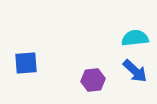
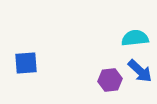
blue arrow: moved 5 px right
purple hexagon: moved 17 px right
